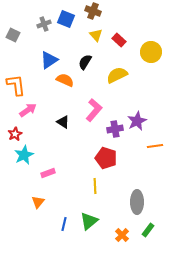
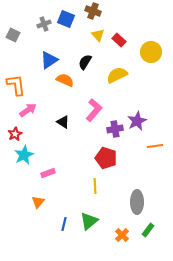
yellow triangle: moved 2 px right
